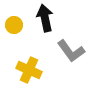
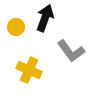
black arrow: rotated 32 degrees clockwise
yellow circle: moved 2 px right, 2 px down
